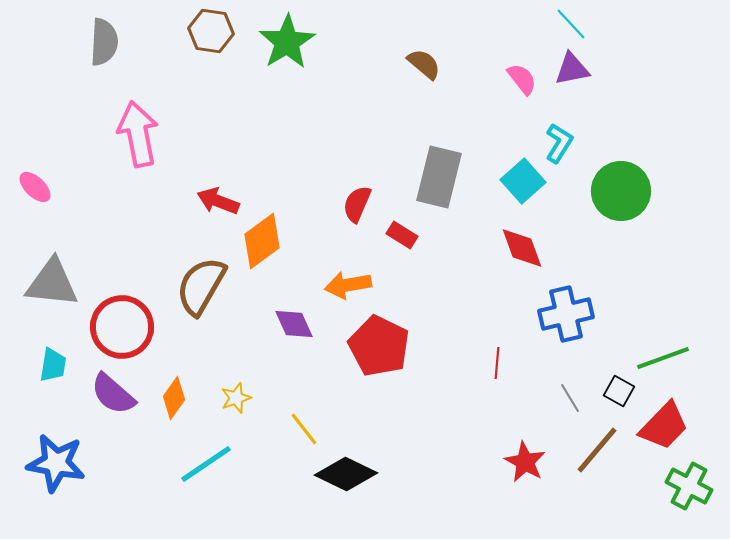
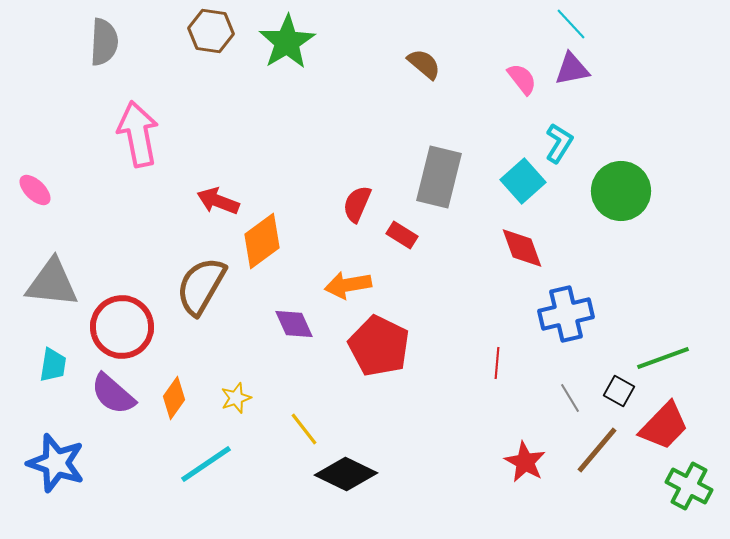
pink ellipse at (35, 187): moved 3 px down
blue star at (56, 463): rotated 8 degrees clockwise
